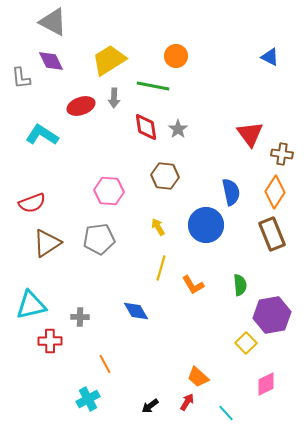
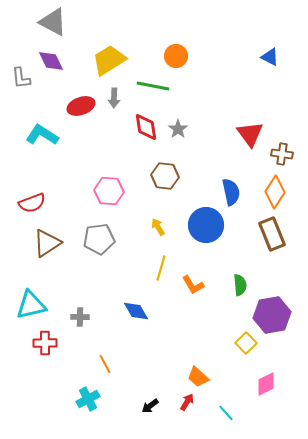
red cross: moved 5 px left, 2 px down
